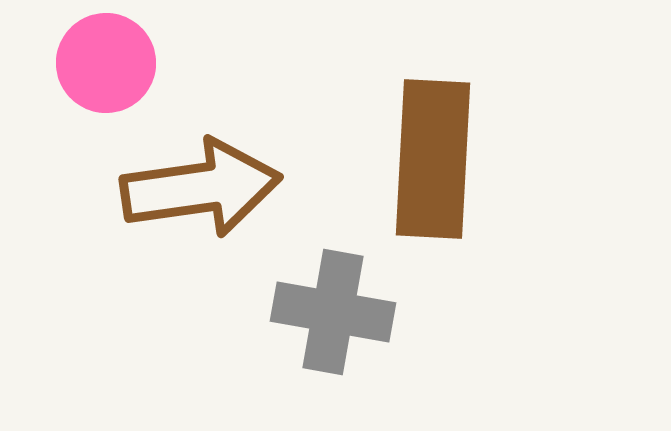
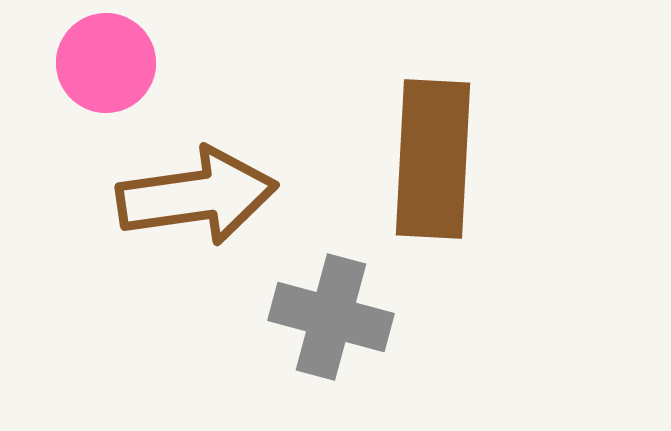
brown arrow: moved 4 px left, 8 px down
gray cross: moved 2 px left, 5 px down; rotated 5 degrees clockwise
